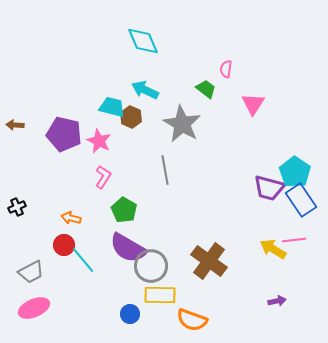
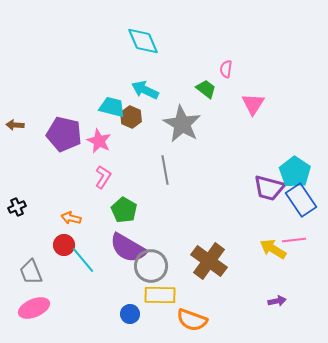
gray trapezoid: rotated 96 degrees clockwise
